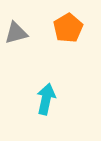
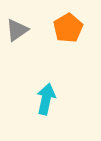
gray triangle: moved 1 px right, 3 px up; rotated 20 degrees counterclockwise
